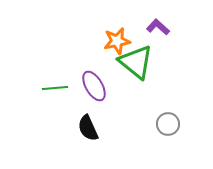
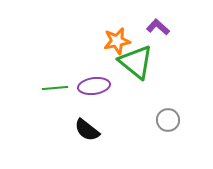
purple ellipse: rotated 68 degrees counterclockwise
gray circle: moved 4 px up
black semicircle: moved 1 px left, 2 px down; rotated 28 degrees counterclockwise
